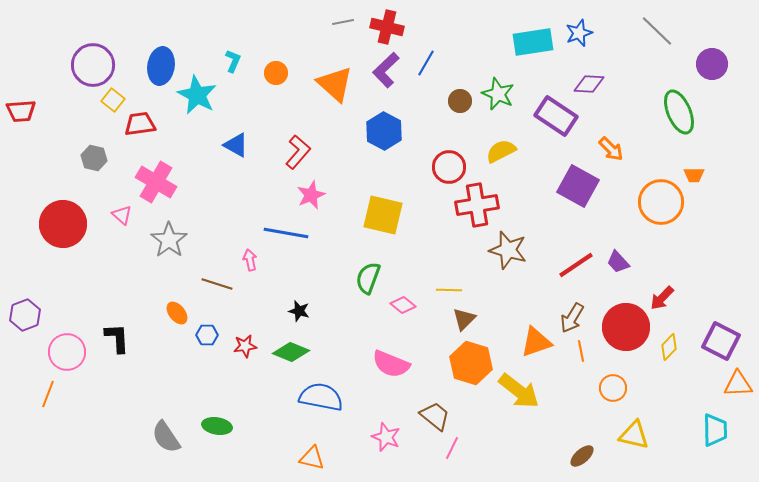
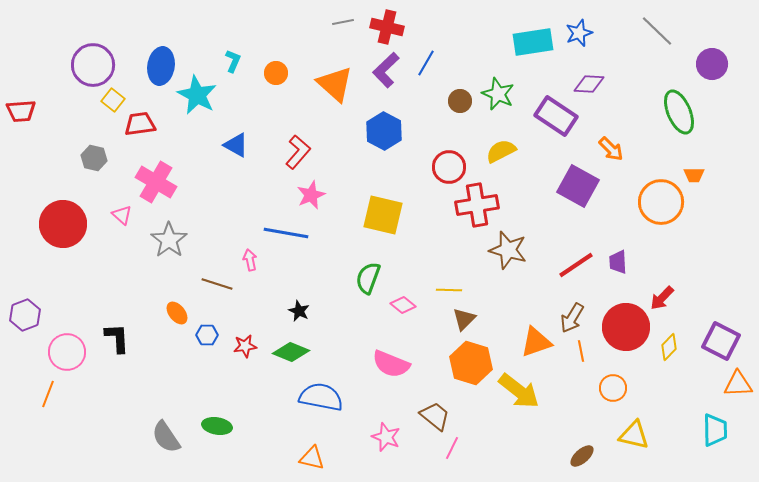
purple trapezoid at (618, 262): rotated 40 degrees clockwise
black star at (299, 311): rotated 10 degrees clockwise
